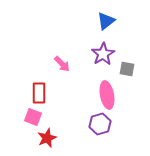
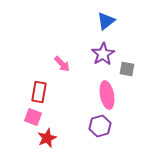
red rectangle: moved 1 px up; rotated 10 degrees clockwise
purple hexagon: moved 2 px down
